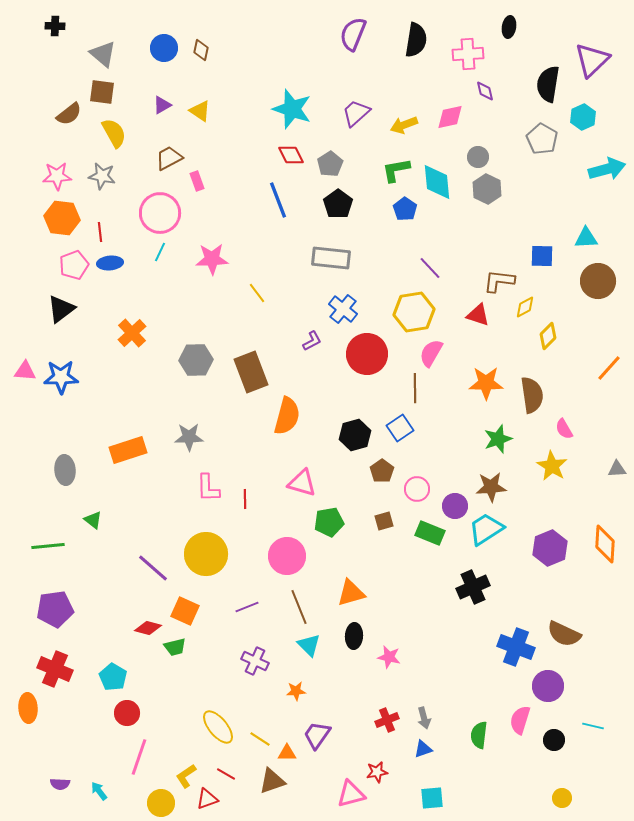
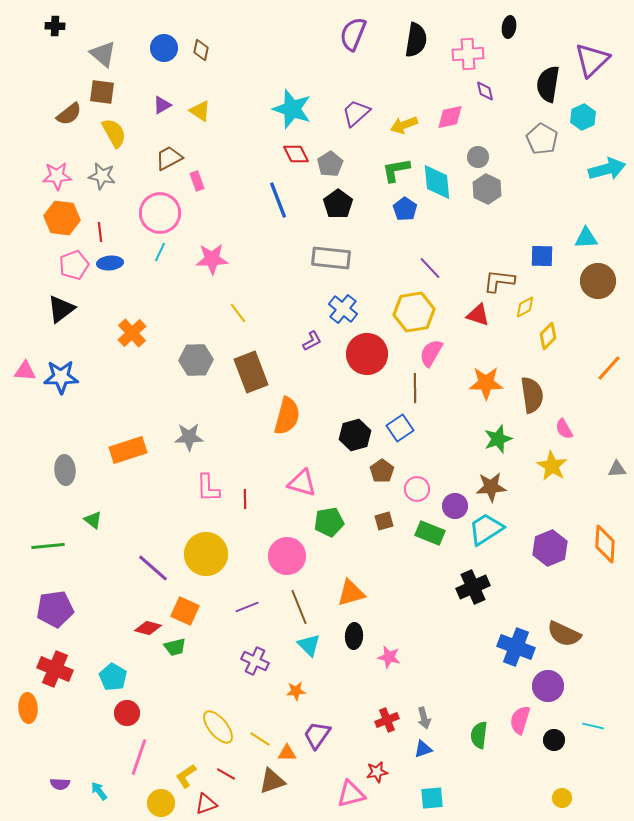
red diamond at (291, 155): moved 5 px right, 1 px up
yellow line at (257, 293): moved 19 px left, 20 px down
red triangle at (207, 799): moved 1 px left, 5 px down
